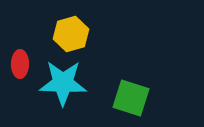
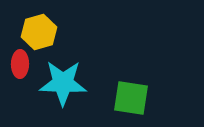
yellow hexagon: moved 32 px left, 2 px up
green square: rotated 9 degrees counterclockwise
